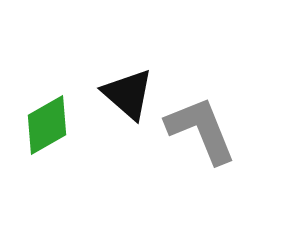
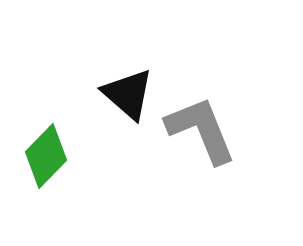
green diamond: moved 1 px left, 31 px down; rotated 16 degrees counterclockwise
